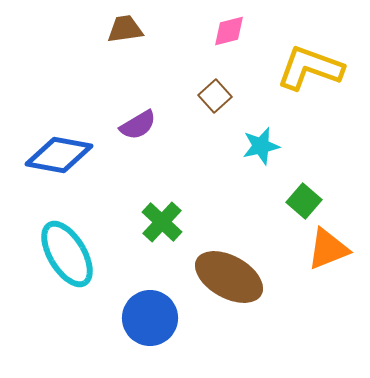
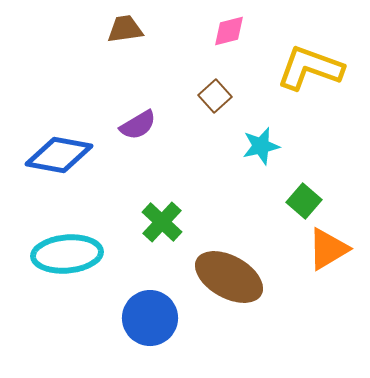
orange triangle: rotated 9 degrees counterclockwise
cyan ellipse: rotated 64 degrees counterclockwise
